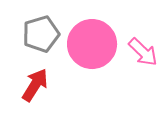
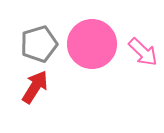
gray pentagon: moved 2 px left, 10 px down
red arrow: moved 2 px down
